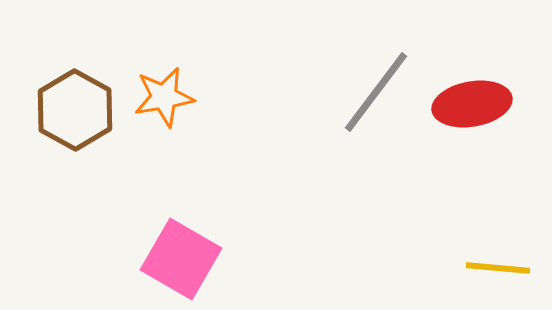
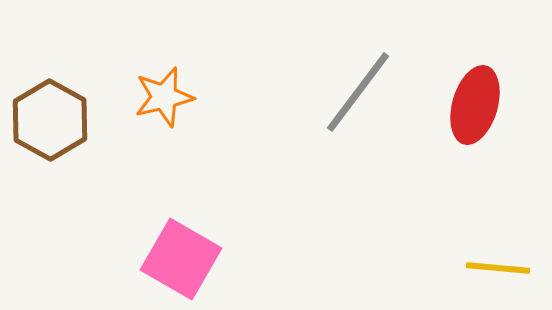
gray line: moved 18 px left
orange star: rotated 4 degrees counterclockwise
red ellipse: moved 3 px right, 1 px down; rotated 64 degrees counterclockwise
brown hexagon: moved 25 px left, 10 px down
